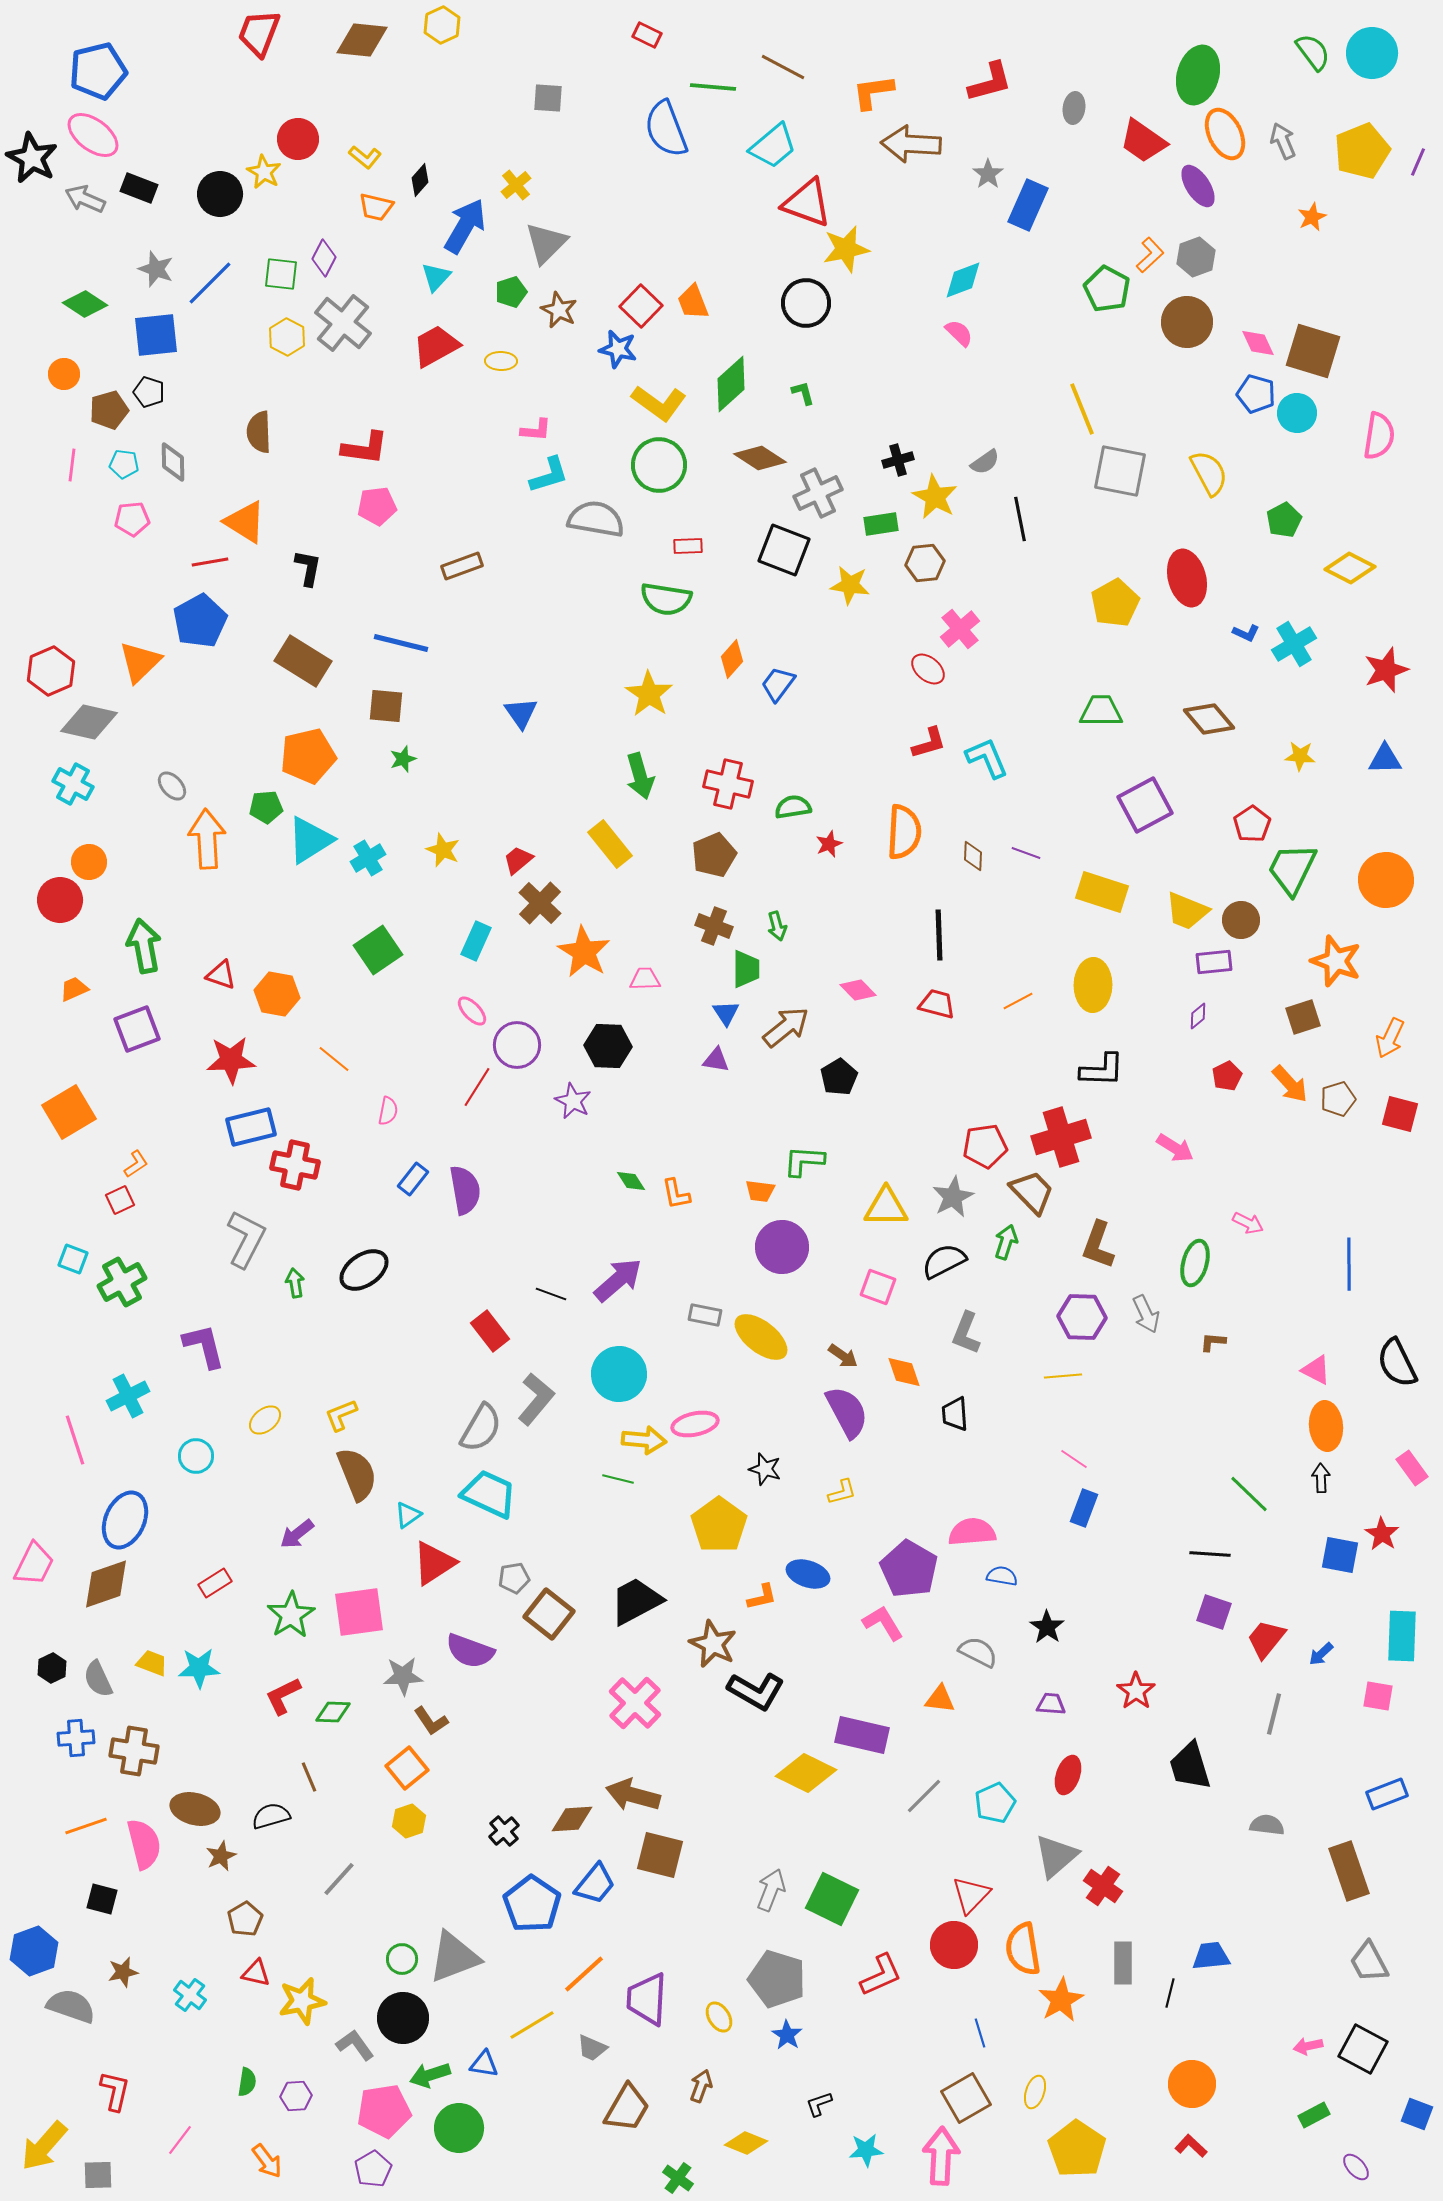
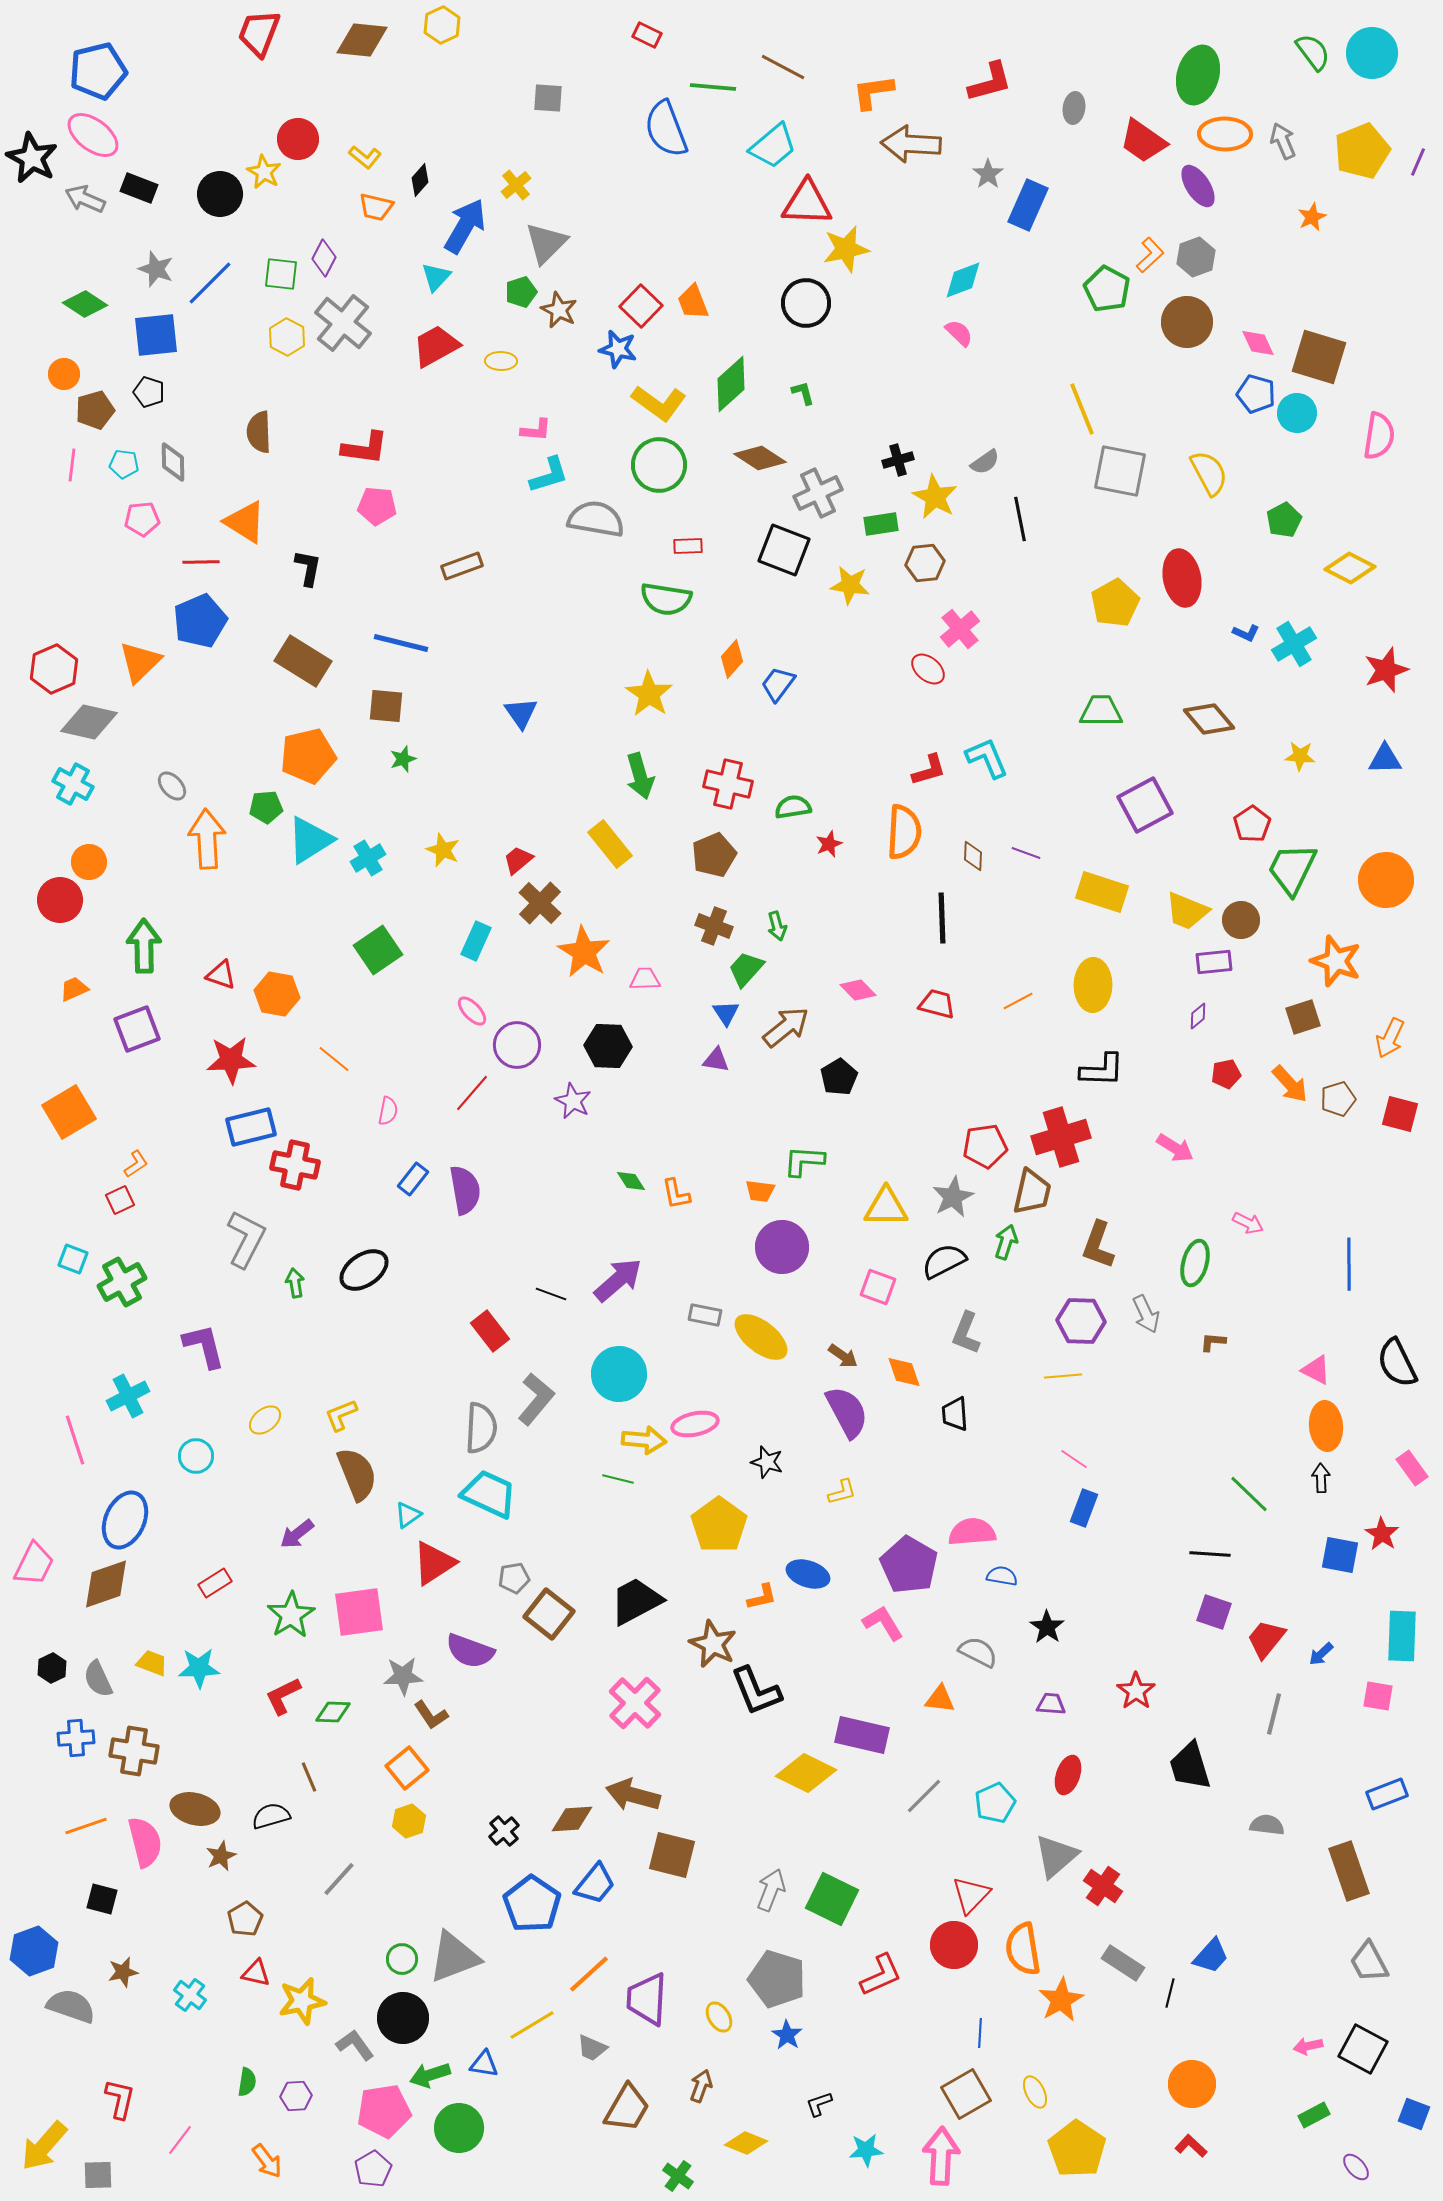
orange ellipse at (1225, 134): rotated 63 degrees counterclockwise
red triangle at (807, 203): rotated 18 degrees counterclockwise
green pentagon at (511, 292): moved 10 px right
brown square at (1313, 351): moved 6 px right, 6 px down
brown pentagon at (109, 410): moved 14 px left
pink pentagon at (377, 506): rotated 12 degrees clockwise
pink pentagon at (132, 519): moved 10 px right
red line at (210, 562): moved 9 px left; rotated 9 degrees clockwise
red ellipse at (1187, 578): moved 5 px left; rotated 4 degrees clockwise
blue pentagon at (200, 621): rotated 6 degrees clockwise
red hexagon at (51, 671): moved 3 px right, 2 px up
red L-shape at (929, 743): moved 27 px down
black line at (939, 935): moved 3 px right, 17 px up
green arrow at (144, 946): rotated 10 degrees clockwise
green trapezoid at (746, 969): rotated 138 degrees counterclockwise
red pentagon at (1227, 1076): moved 1 px left, 2 px up; rotated 16 degrees clockwise
red line at (477, 1087): moved 5 px left, 6 px down; rotated 9 degrees clockwise
brown trapezoid at (1032, 1192): rotated 57 degrees clockwise
purple hexagon at (1082, 1317): moved 1 px left, 4 px down
gray semicircle at (481, 1428): rotated 27 degrees counterclockwise
black star at (765, 1469): moved 2 px right, 7 px up
purple pentagon at (909, 1569): moved 4 px up
black L-shape at (756, 1691): rotated 38 degrees clockwise
brown L-shape at (431, 1721): moved 6 px up
pink semicircle at (144, 1844): moved 1 px right, 2 px up
brown square at (660, 1855): moved 12 px right
blue trapezoid at (1211, 1956): rotated 138 degrees clockwise
gray rectangle at (1123, 1963): rotated 57 degrees counterclockwise
orange line at (584, 1974): moved 5 px right
blue line at (980, 2033): rotated 20 degrees clockwise
red L-shape at (115, 2091): moved 5 px right, 8 px down
yellow ellipse at (1035, 2092): rotated 44 degrees counterclockwise
brown square at (966, 2098): moved 4 px up
blue square at (1417, 2114): moved 3 px left
green cross at (678, 2178): moved 2 px up
